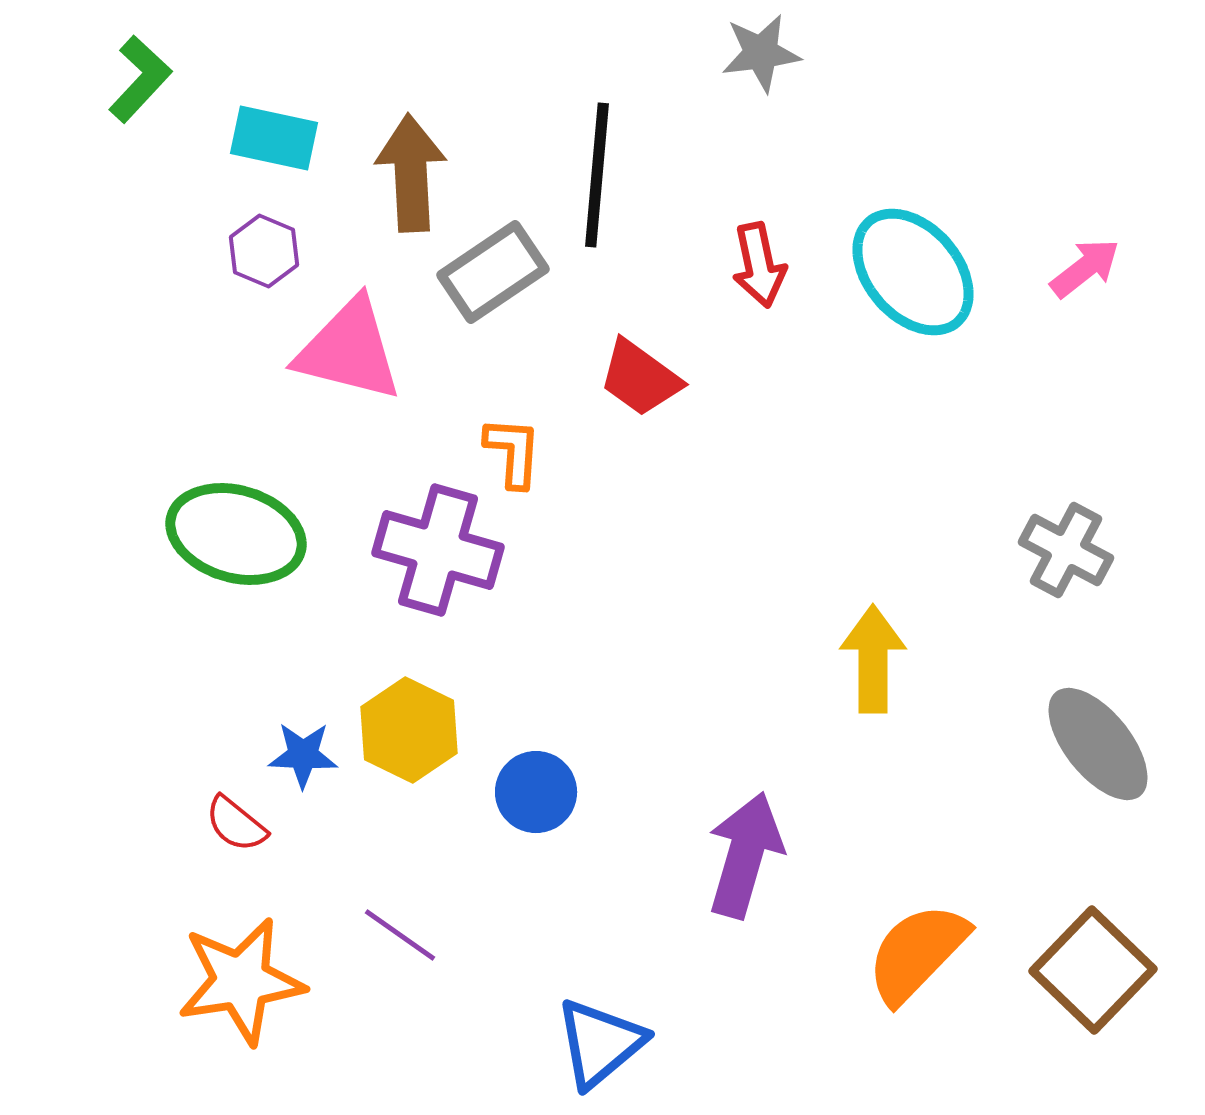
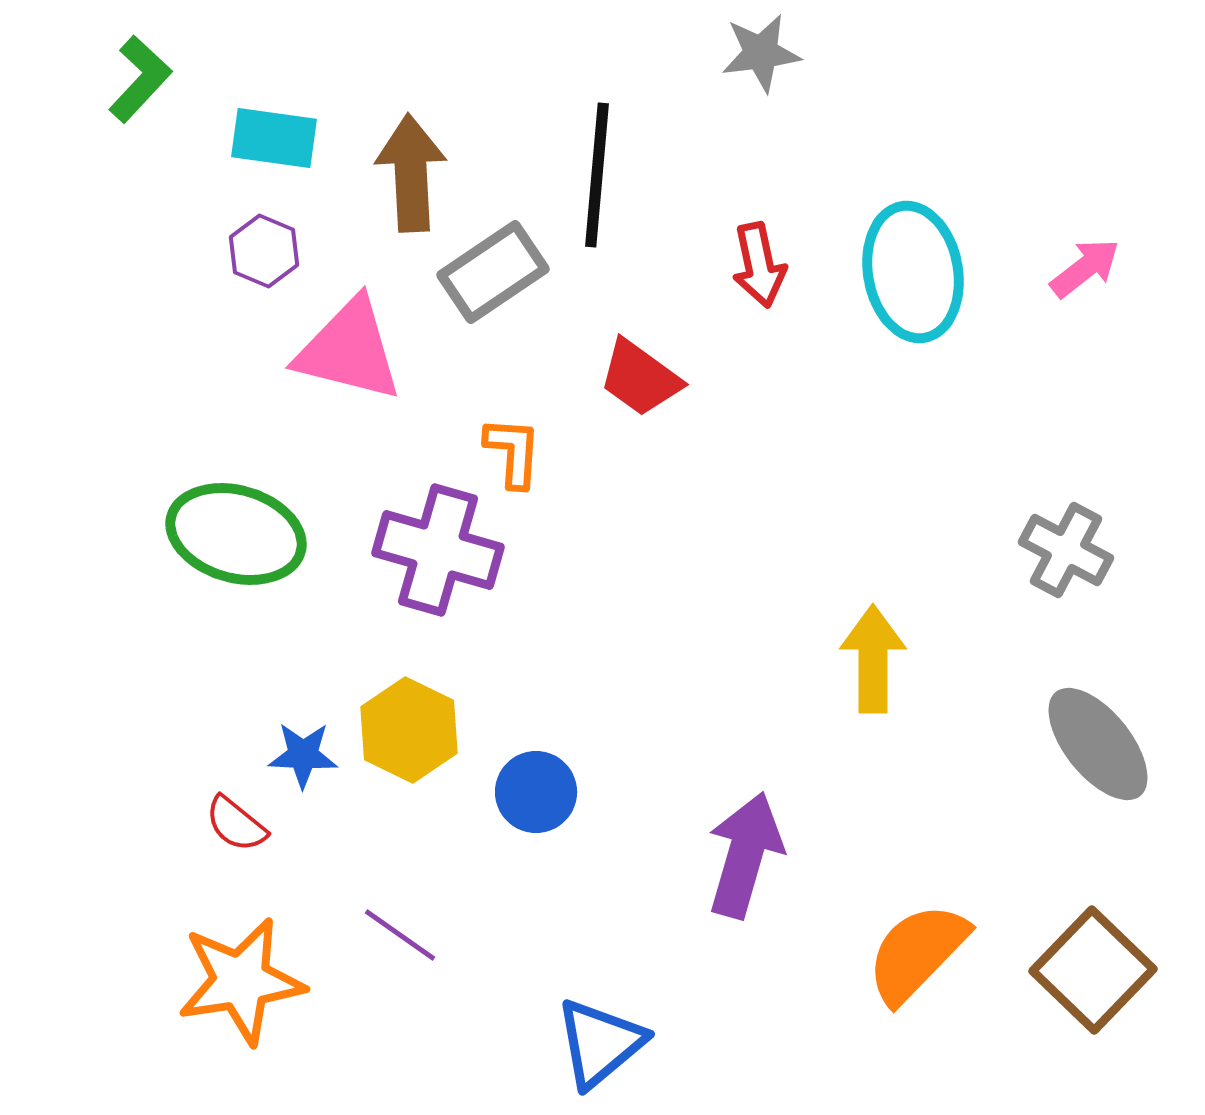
cyan rectangle: rotated 4 degrees counterclockwise
cyan ellipse: rotated 31 degrees clockwise
